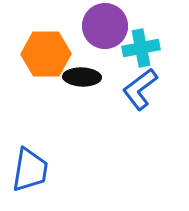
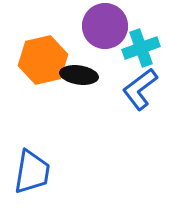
cyan cross: rotated 9 degrees counterclockwise
orange hexagon: moved 3 px left, 6 px down; rotated 12 degrees counterclockwise
black ellipse: moved 3 px left, 2 px up; rotated 6 degrees clockwise
blue trapezoid: moved 2 px right, 2 px down
